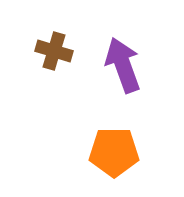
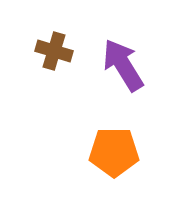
purple arrow: rotated 12 degrees counterclockwise
